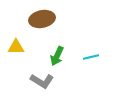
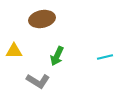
yellow triangle: moved 2 px left, 4 px down
cyan line: moved 14 px right
gray L-shape: moved 4 px left
